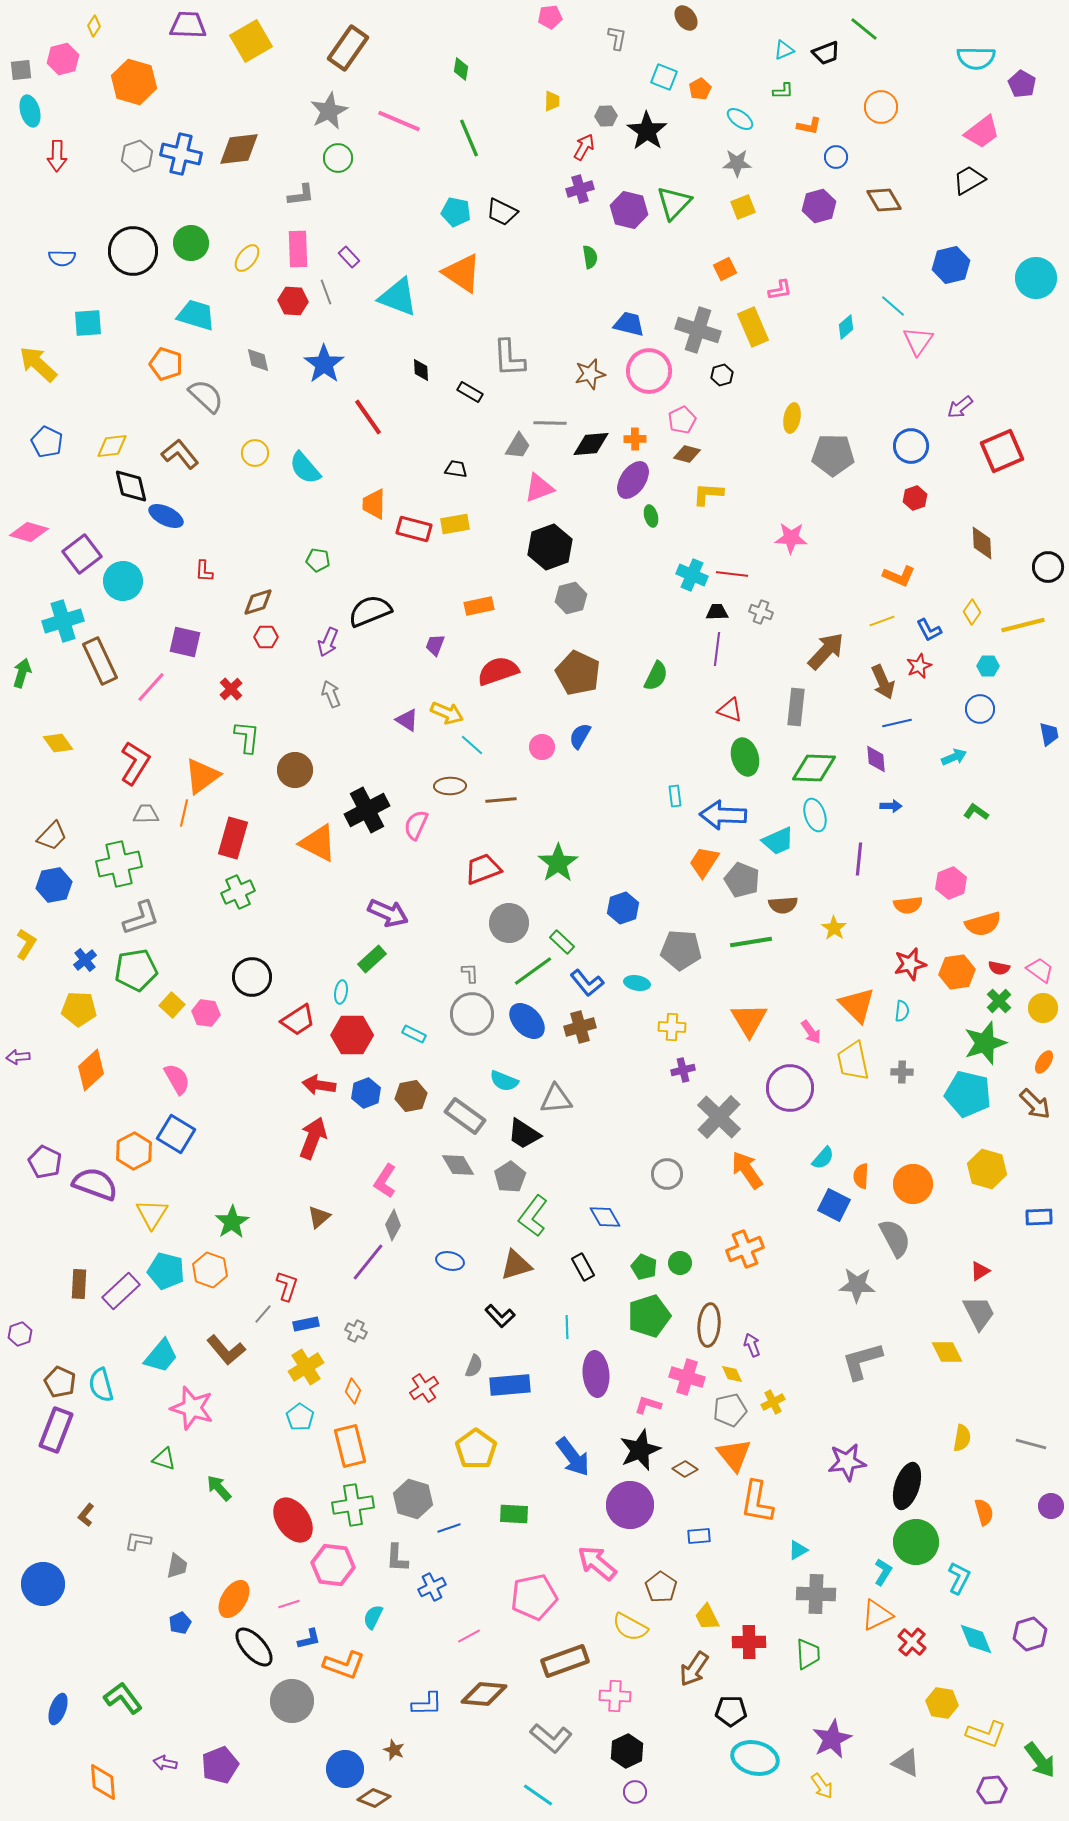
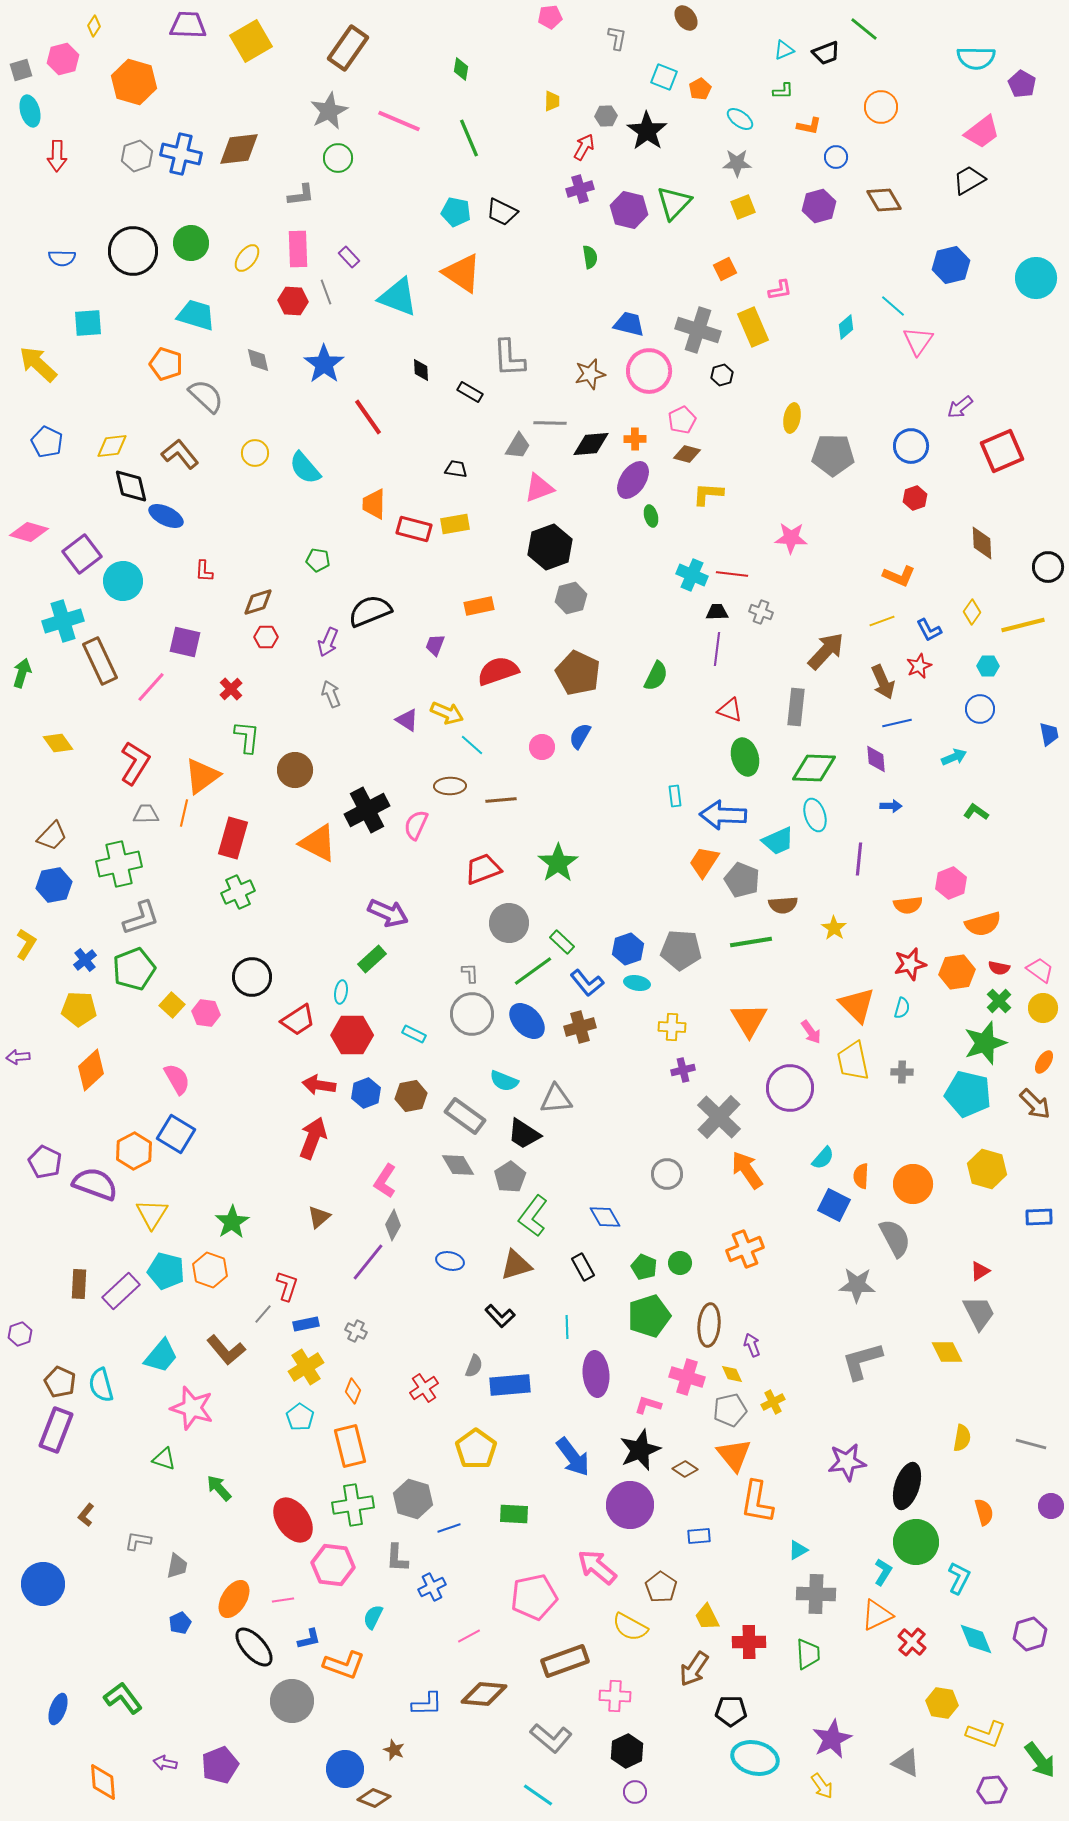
gray square at (21, 70): rotated 10 degrees counterclockwise
blue hexagon at (623, 908): moved 5 px right, 41 px down
green pentagon at (136, 970): moved 2 px left, 1 px up; rotated 12 degrees counterclockwise
cyan semicircle at (902, 1011): moved 3 px up; rotated 10 degrees clockwise
pink arrow at (597, 1563): moved 4 px down
pink line at (289, 1604): moved 6 px left, 4 px up; rotated 10 degrees clockwise
